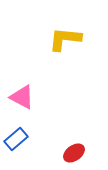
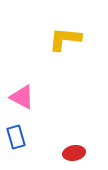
blue rectangle: moved 2 px up; rotated 65 degrees counterclockwise
red ellipse: rotated 25 degrees clockwise
